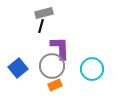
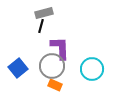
orange rectangle: rotated 48 degrees clockwise
